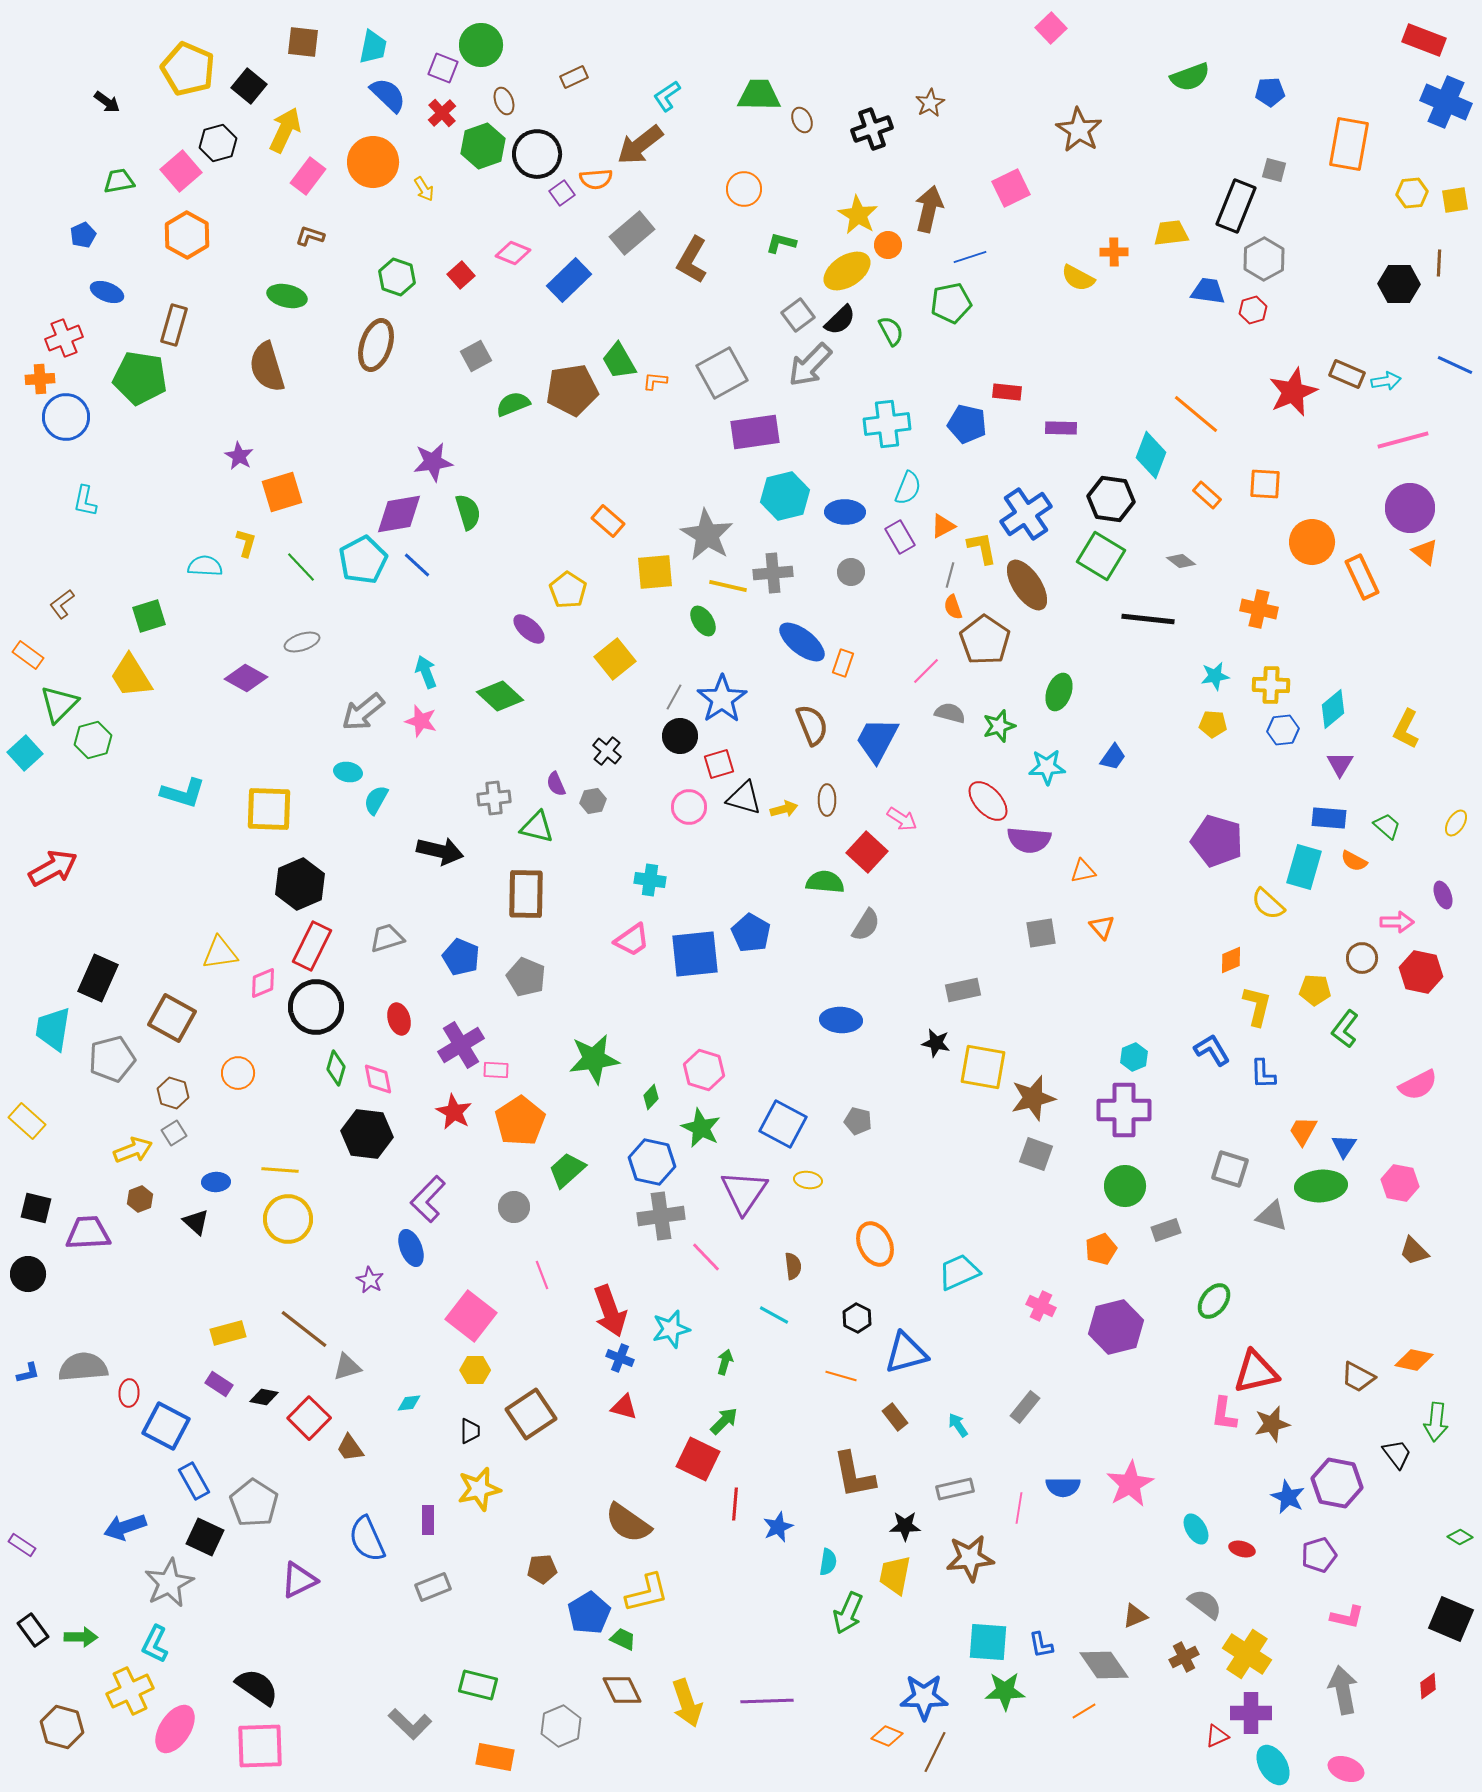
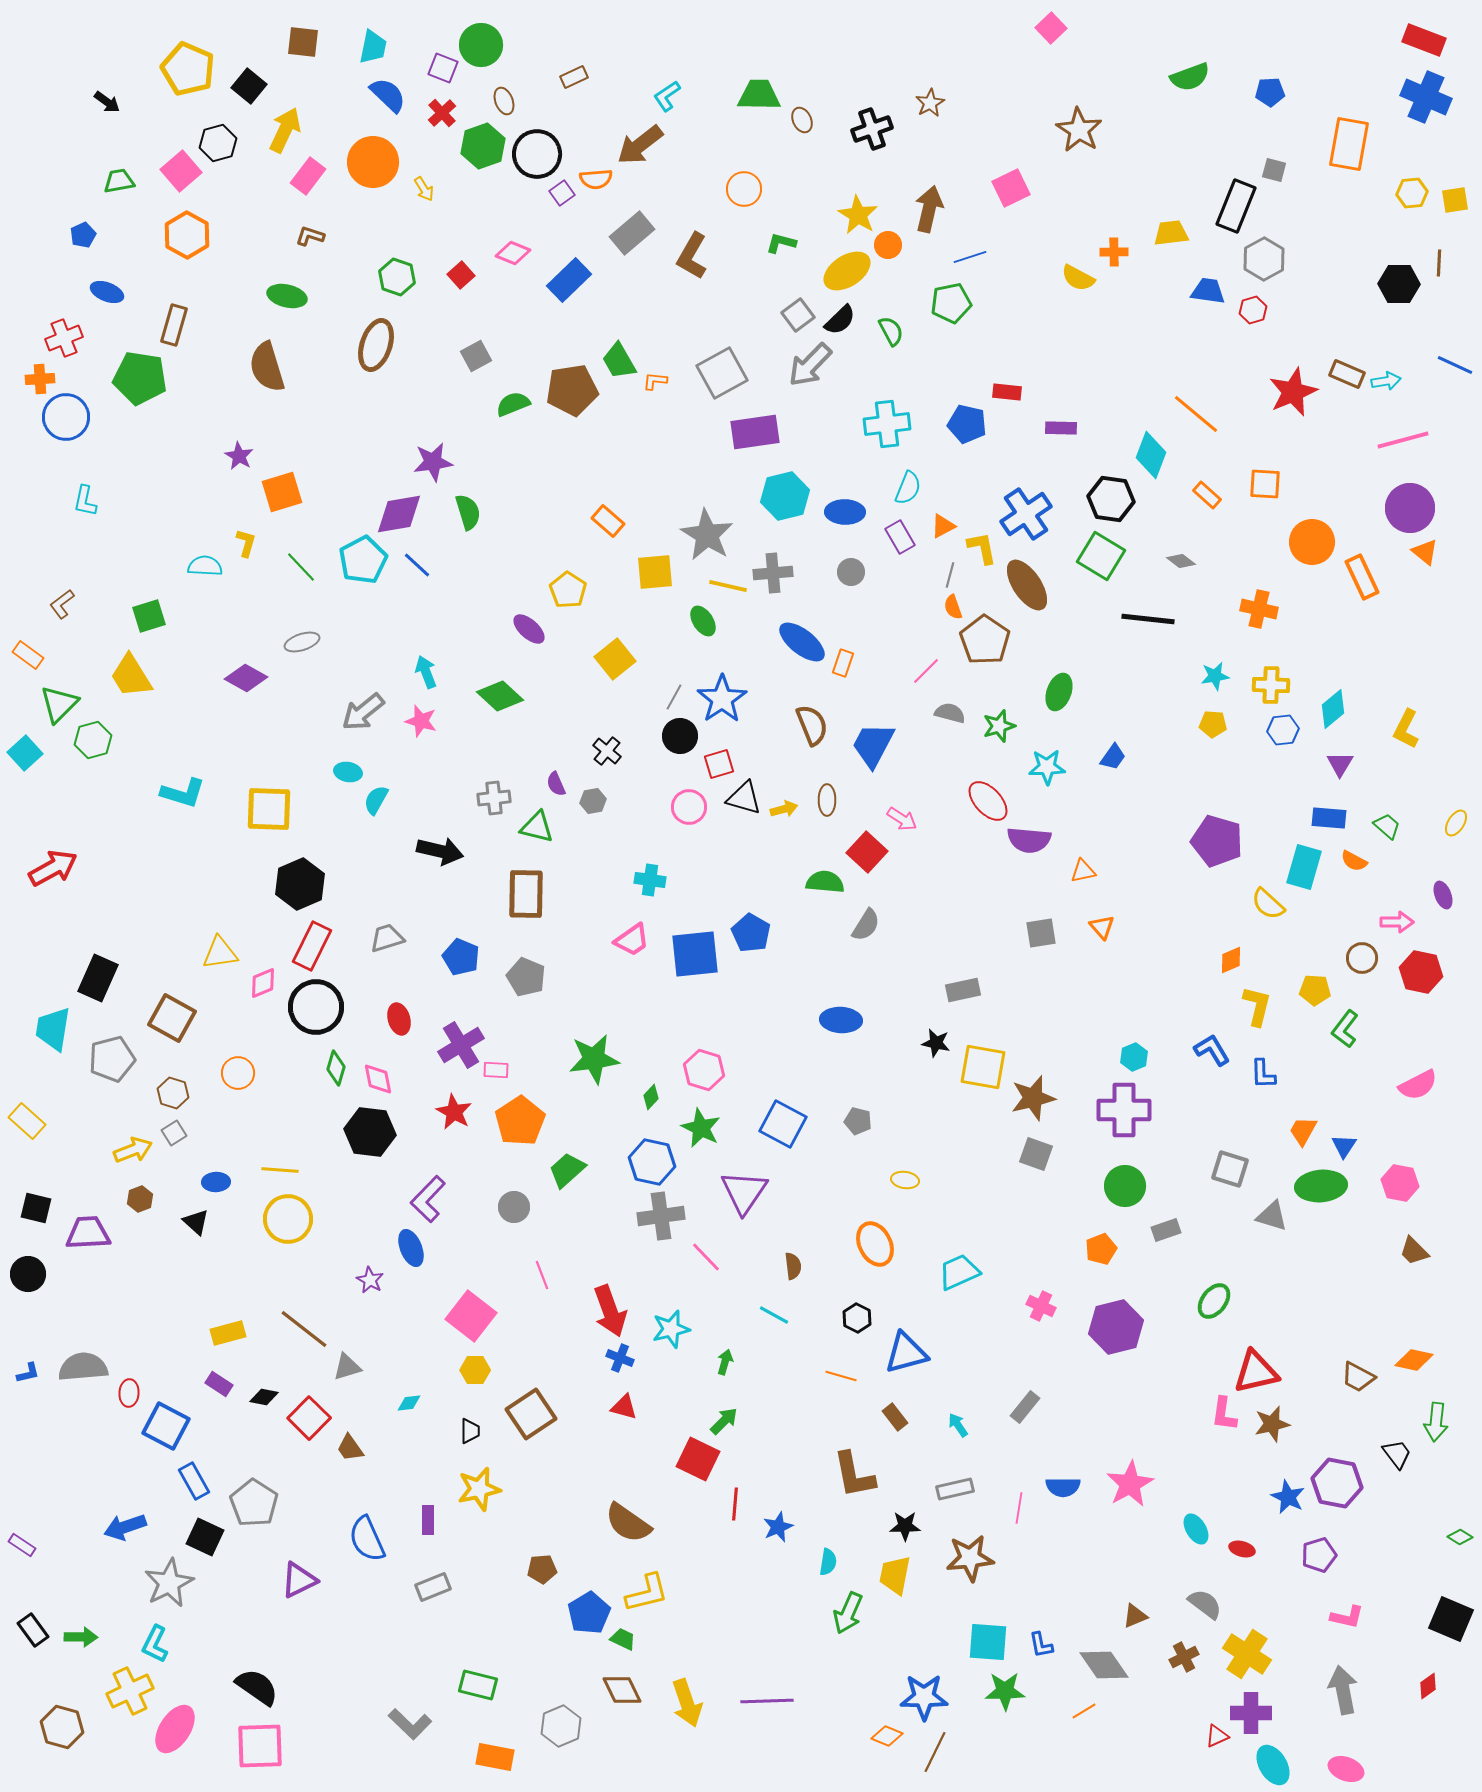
blue cross at (1446, 102): moved 20 px left, 5 px up
brown L-shape at (692, 260): moved 4 px up
blue trapezoid at (877, 740): moved 4 px left, 5 px down
black hexagon at (367, 1134): moved 3 px right, 2 px up
yellow ellipse at (808, 1180): moved 97 px right
